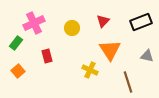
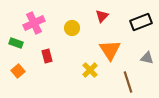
red triangle: moved 1 px left, 5 px up
green rectangle: rotated 72 degrees clockwise
gray triangle: moved 2 px down
yellow cross: rotated 21 degrees clockwise
